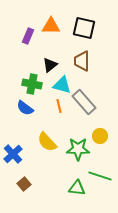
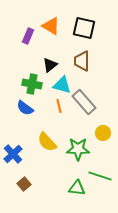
orange triangle: rotated 30 degrees clockwise
yellow circle: moved 3 px right, 3 px up
